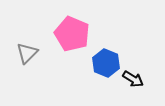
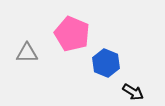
gray triangle: rotated 45 degrees clockwise
black arrow: moved 13 px down
